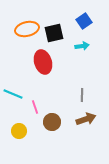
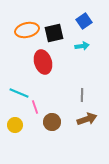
orange ellipse: moved 1 px down
cyan line: moved 6 px right, 1 px up
brown arrow: moved 1 px right
yellow circle: moved 4 px left, 6 px up
